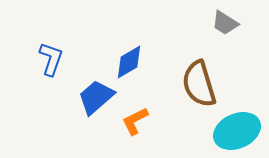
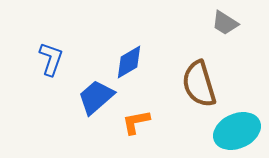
orange L-shape: moved 1 px right, 1 px down; rotated 16 degrees clockwise
